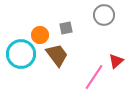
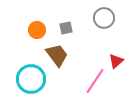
gray circle: moved 3 px down
orange circle: moved 3 px left, 5 px up
cyan circle: moved 10 px right, 25 px down
pink line: moved 1 px right, 4 px down
